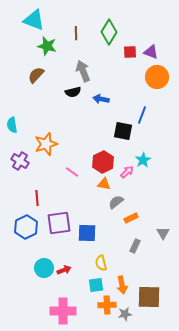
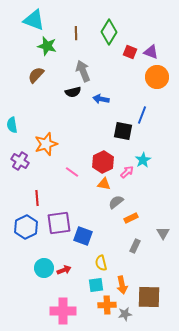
red square: rotated 24 degrees clockwise
blue square: moved 4 px left, 3 px down; rotated 18 degrees clockwise
